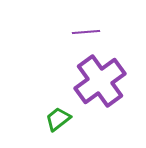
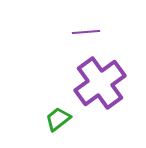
purple cross: moved 2 px down
